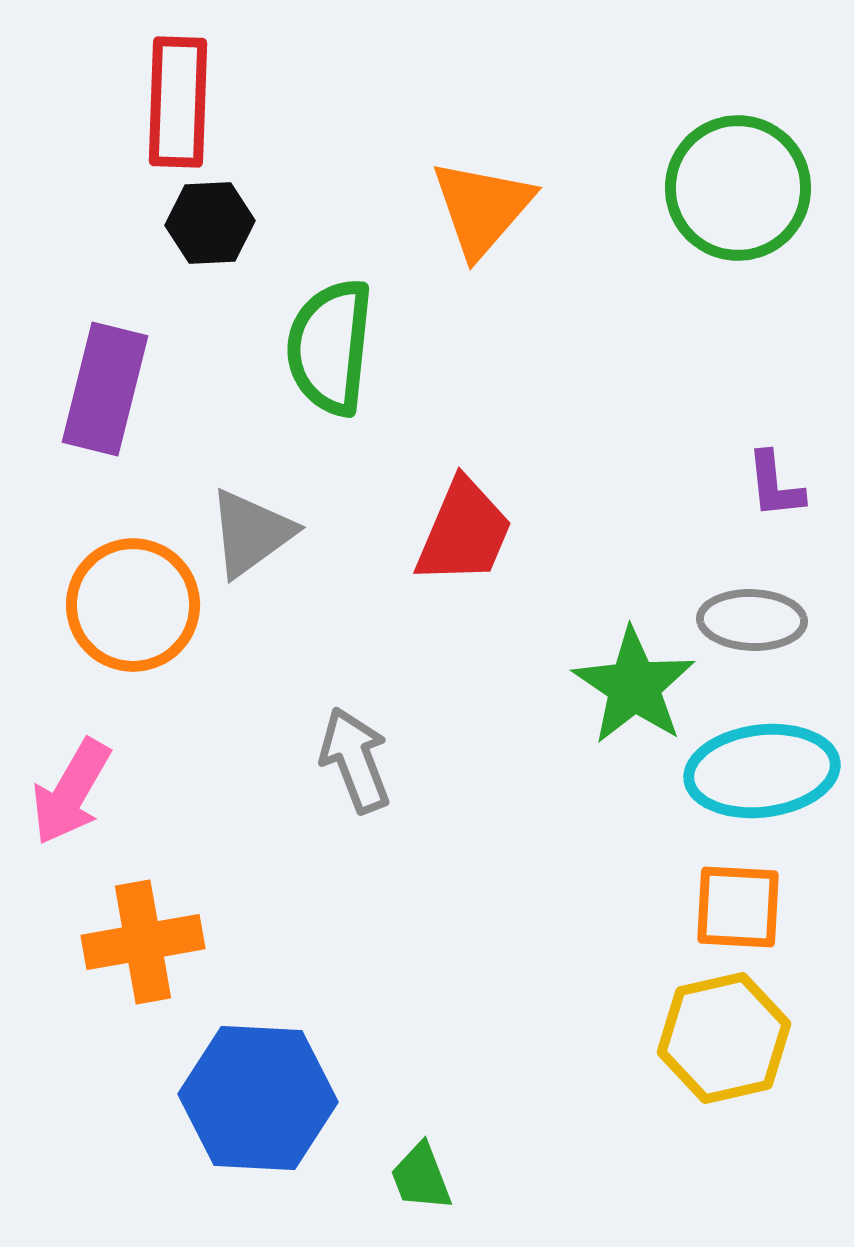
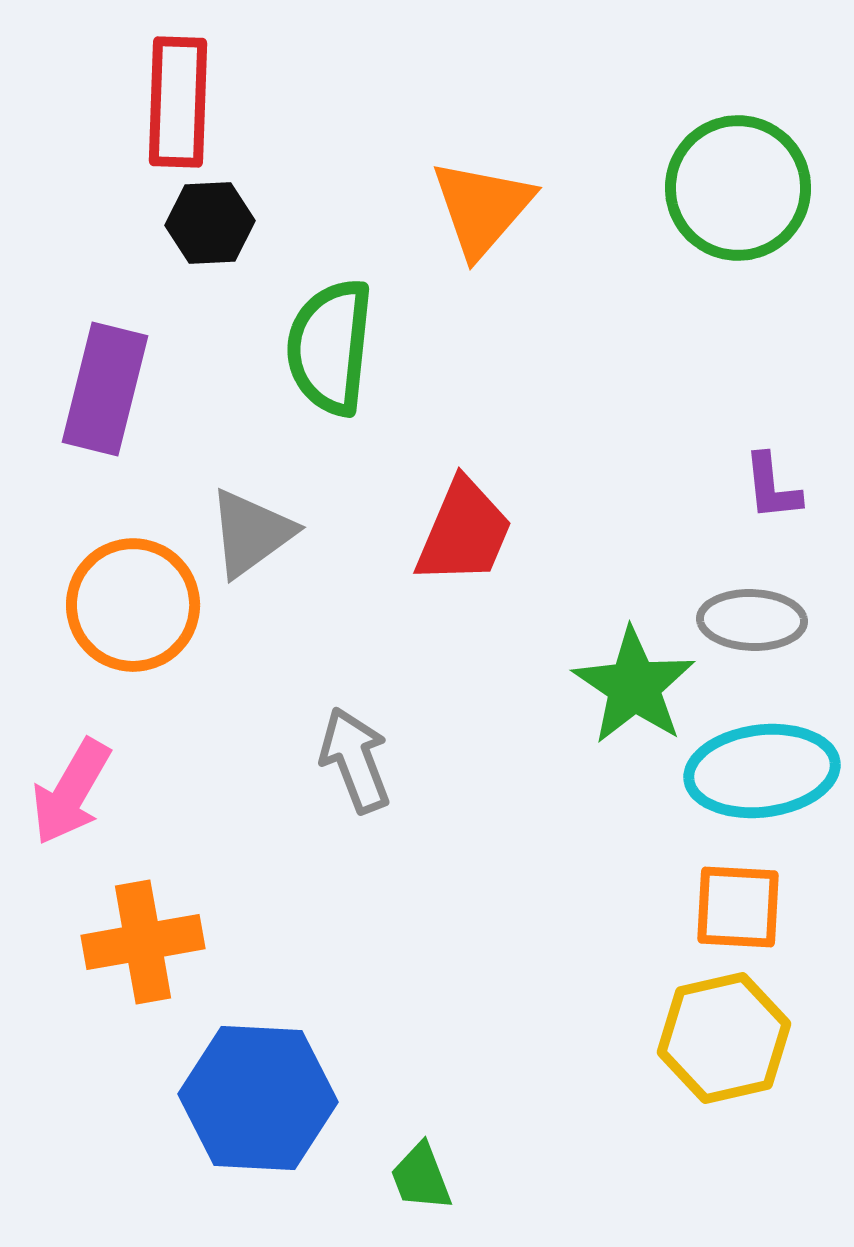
purple L-shape: moved 3 px left, 2 px down
